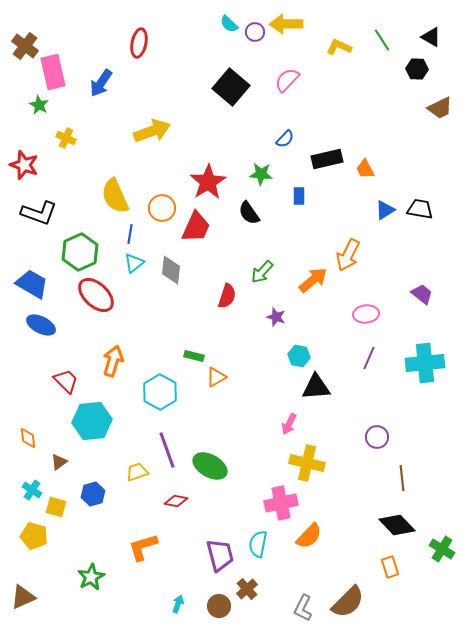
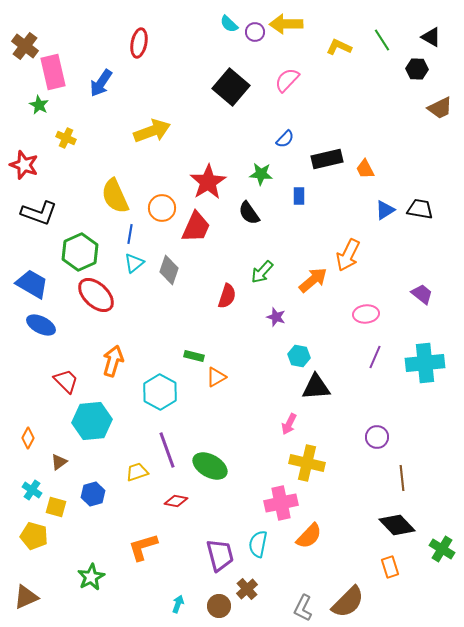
gray diamond at (171, 270): moved 2 px left; rotated 12 degrees clockwise
purple line at (369, 358): moved 6 px right, 1 px up
orange diamond at (28, 438): rotated 35 degrees clockwise
brown triangle at (23, 597): moved 3 px right
